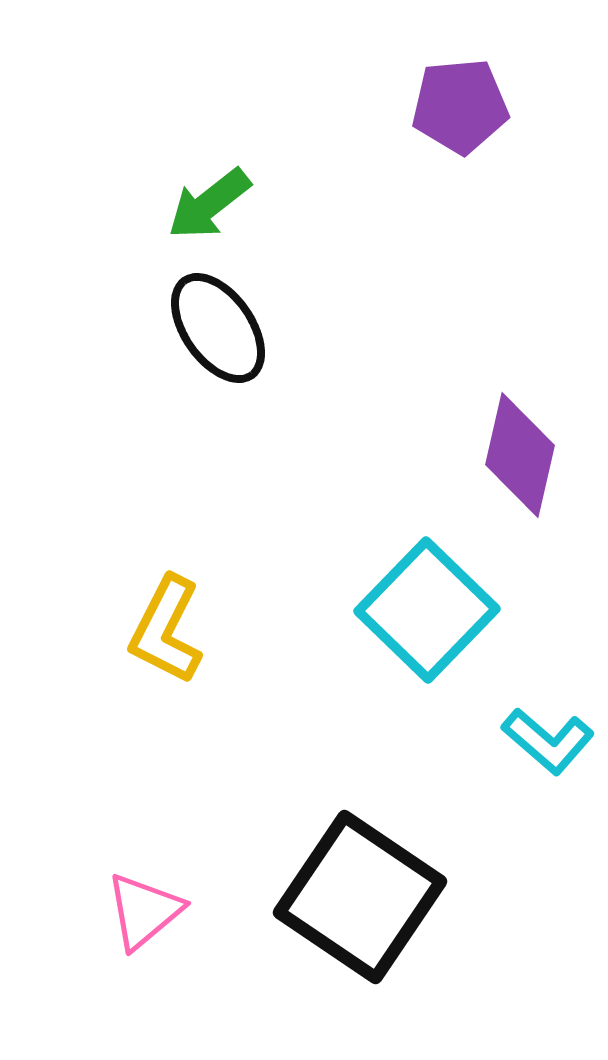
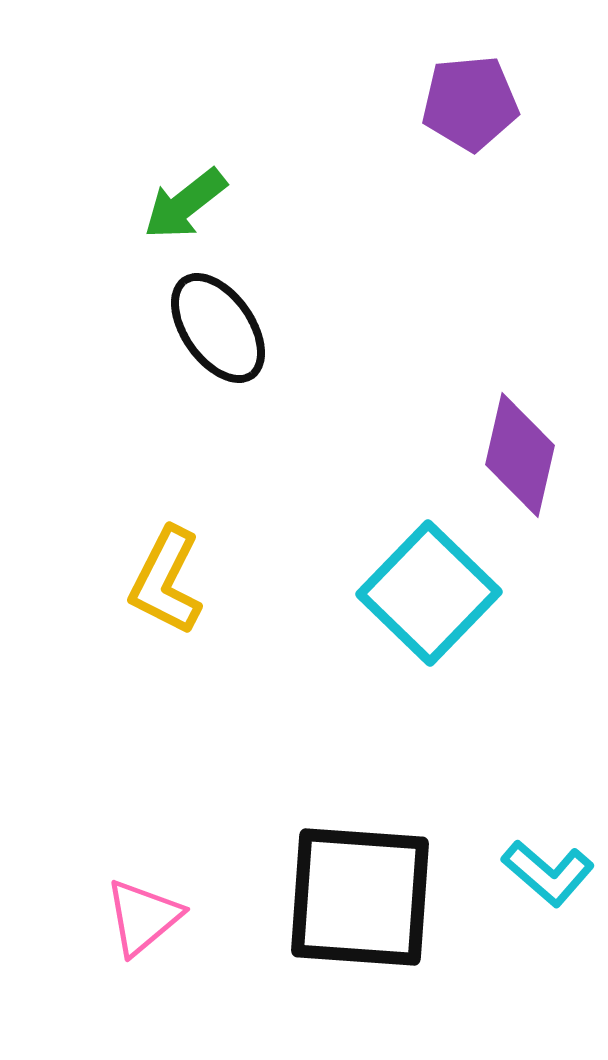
purple pentagon: moved 10 px right, 3 px up
green arrow: moved 24 px left
cyan square: moved 2 px right, 17 px up
yellow L-shape: moved 49 px up
cyan L-shape: moved 132 px down
black square: rotated 30 degrees counterclockwise
pink triangle: moved 1 px left, 6 px down
